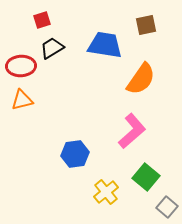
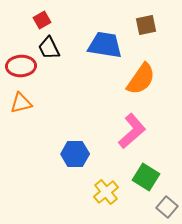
red square: rotated 12 degrees counterclockwise
black trapezoid: moved 3 px left; rotated 85 degrees counterclockwise
orange triangle: moved 1 px left, 3 px down
blue hexagon: rotated 8 degrees clockwise
green square: rotated 8 degrees counterclockwise
